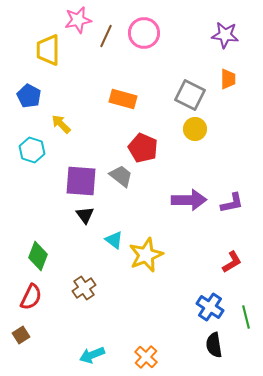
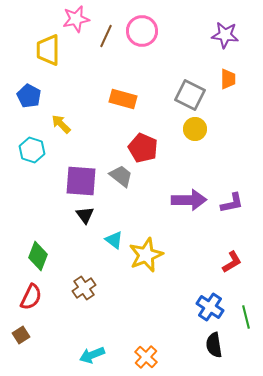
pink star: moved 2 px left, 1 px up
pink circle: moved 2 px left, 2 px up
